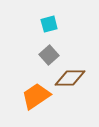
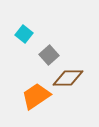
cyan square: moved 25 px left, 10 px down; rotated 36 degrees counterclockwise
brown diamond: moved 2 px left
